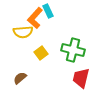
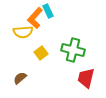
red trapezoid: moved 5 px right
